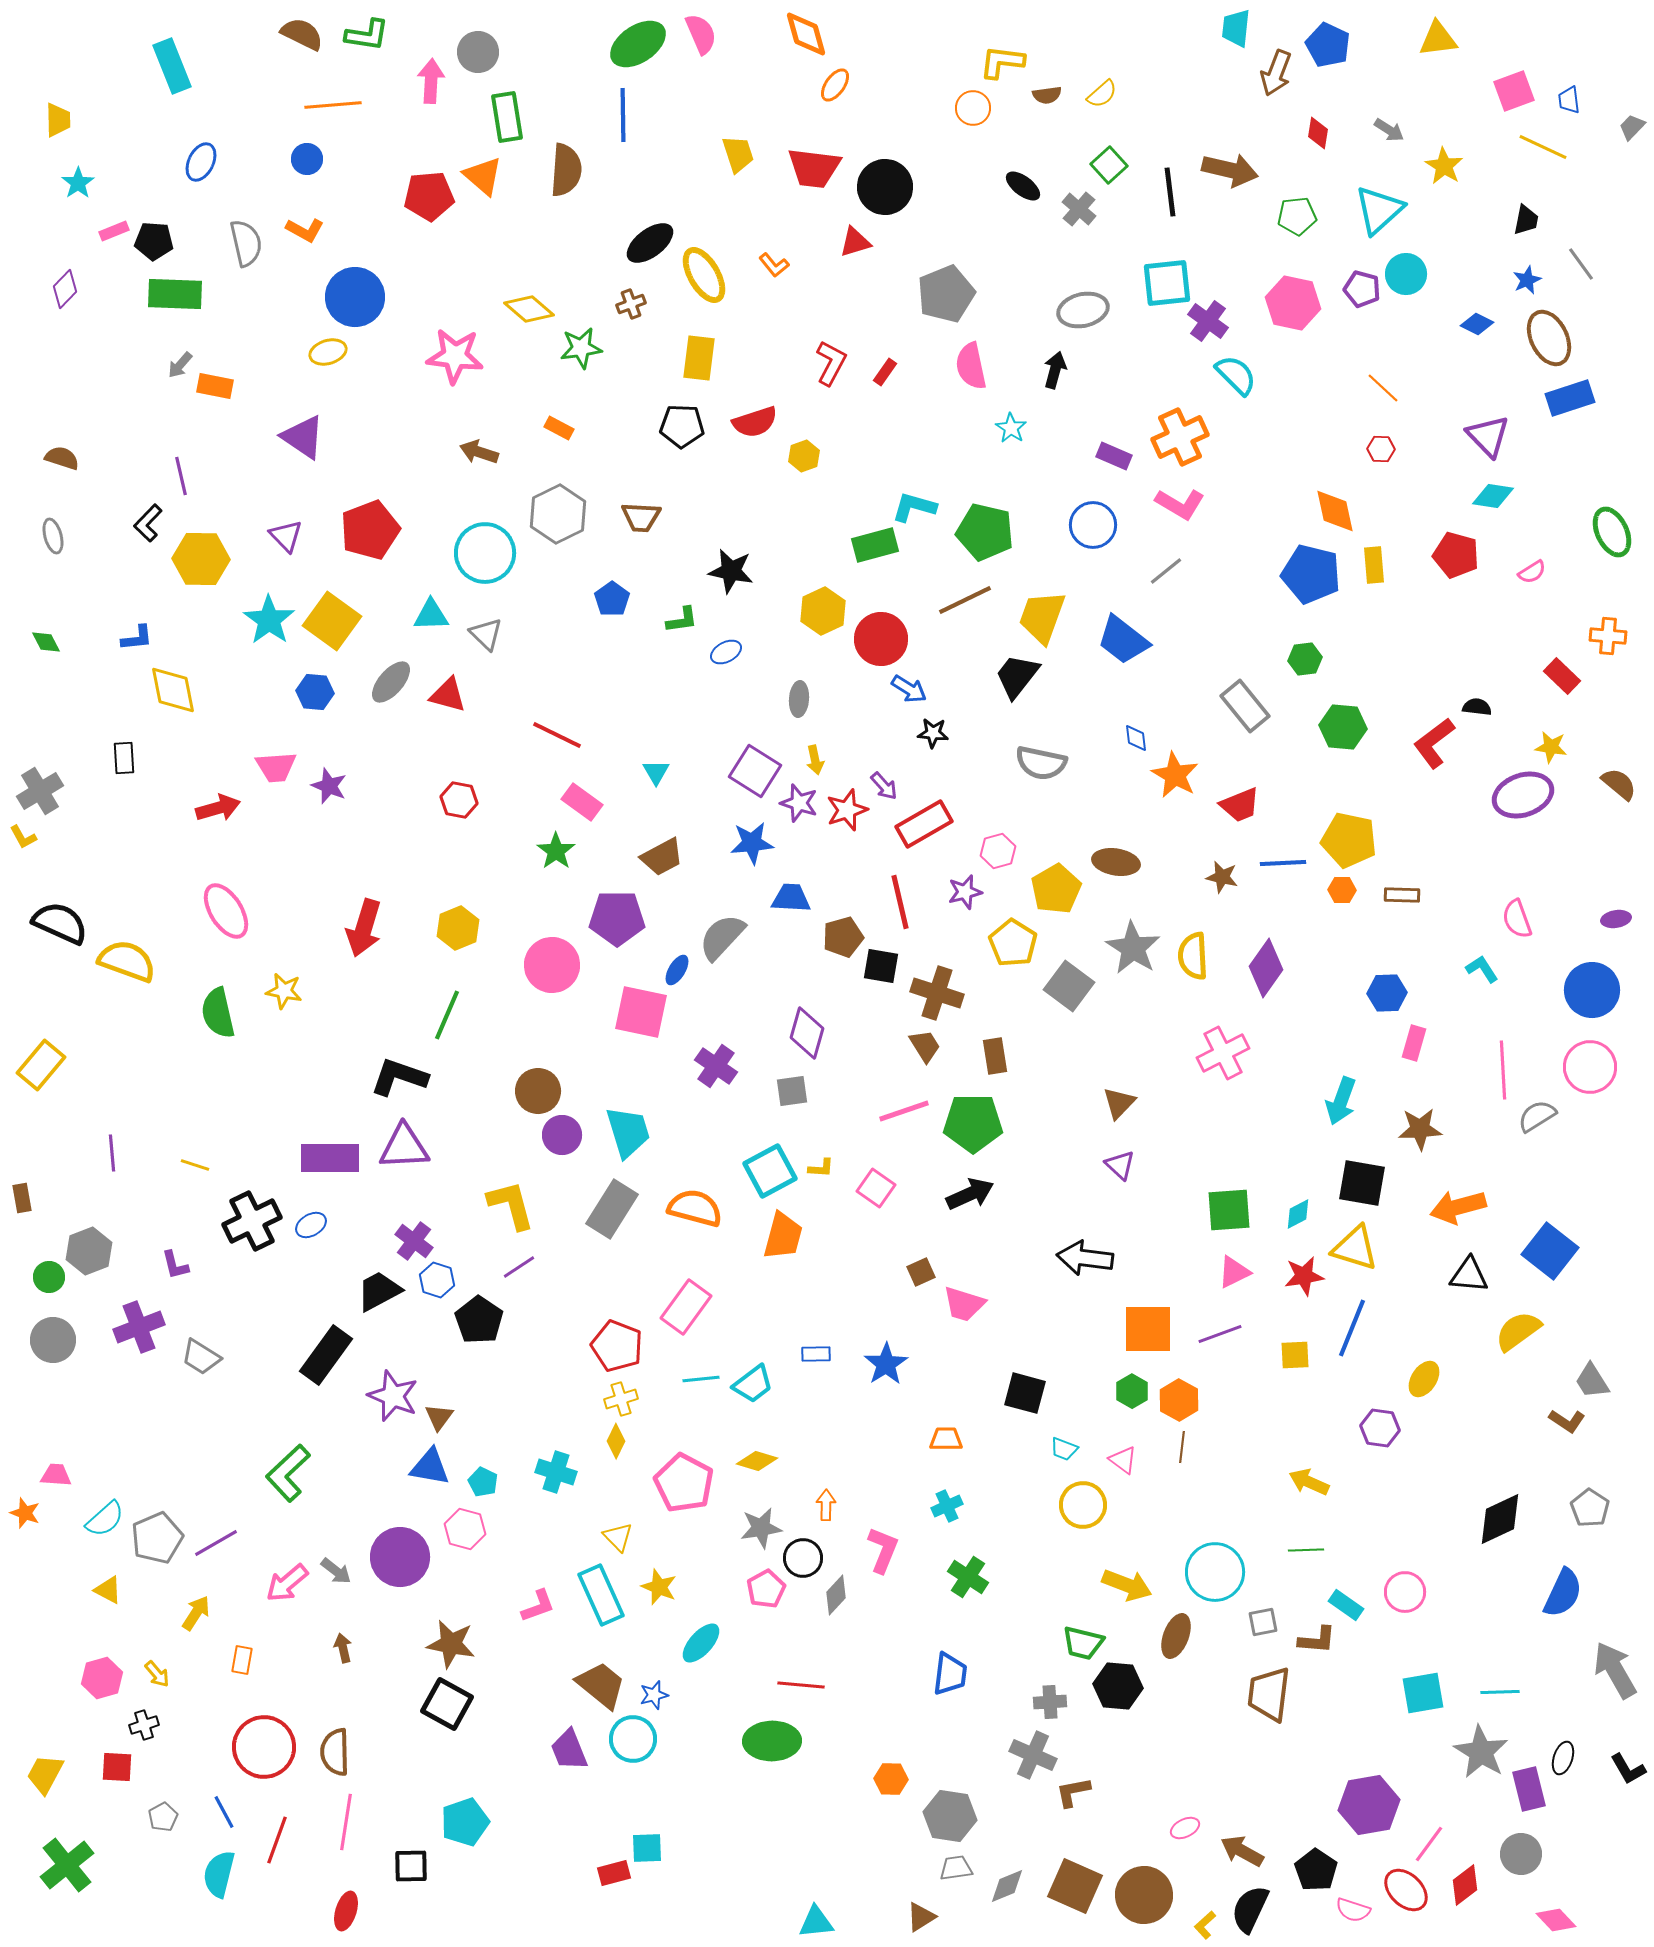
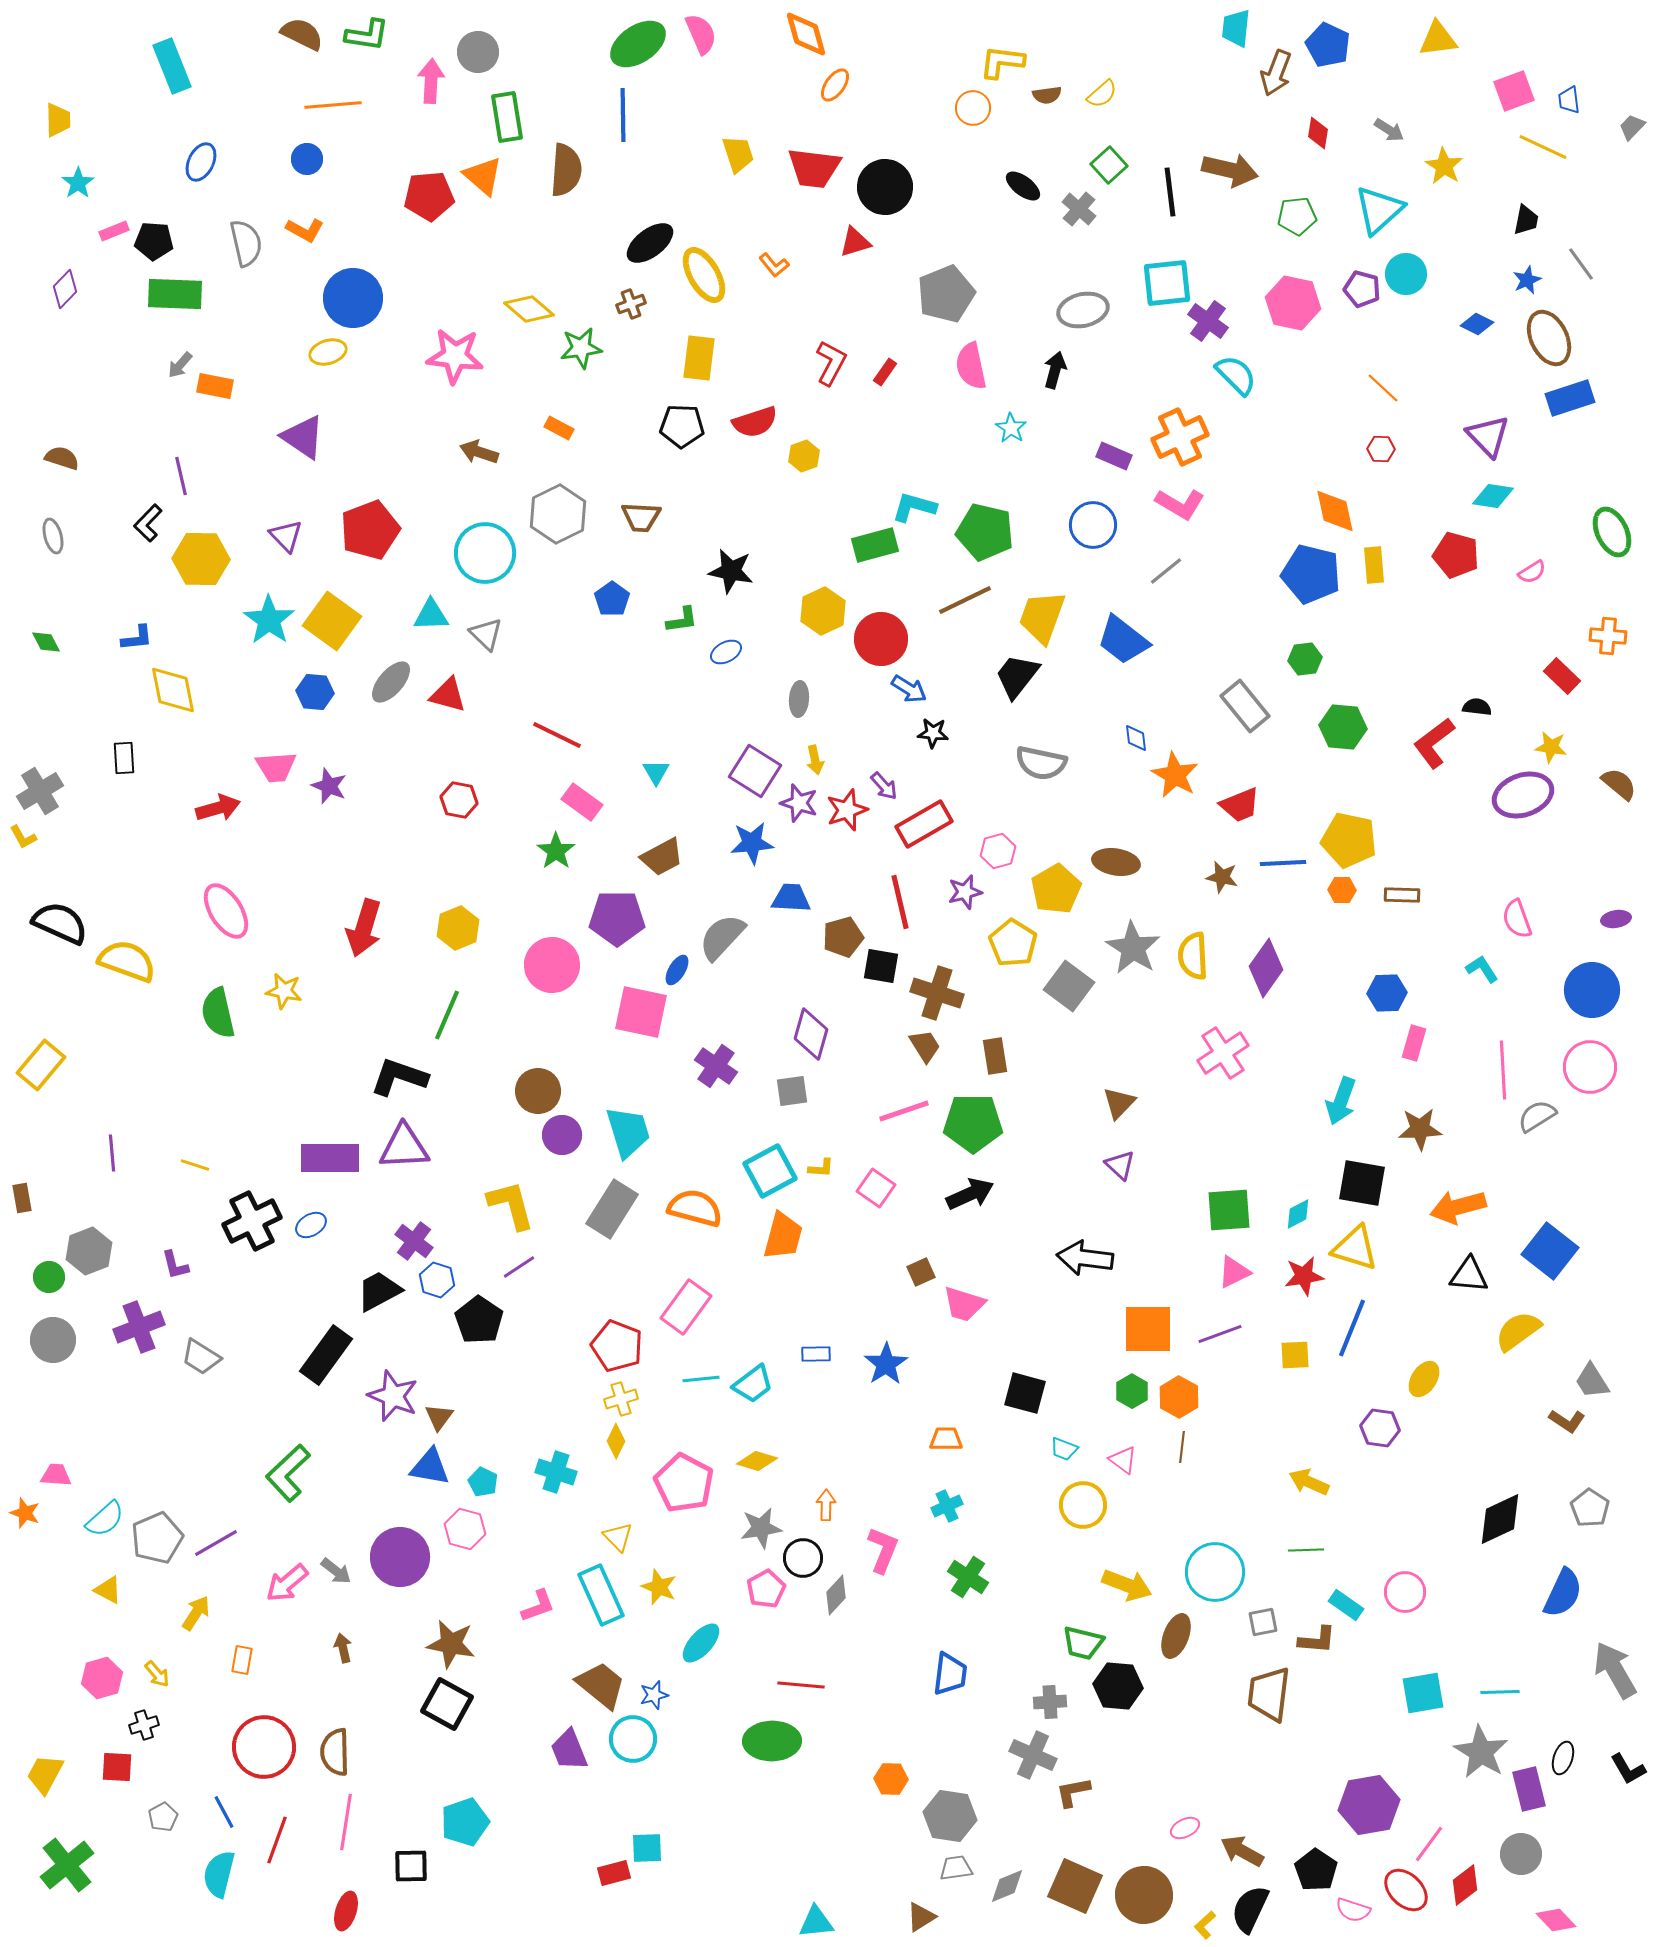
blue circle at (355, 297): moved 2 px left, 1 px down
purple diamond at (807, 1033): moved 4 px right, 1 px down
pink cross at (1223, 1053): rotated 6 degrees counterclockwise
orange hexagon at (1179, 1400): moved 3 px up
